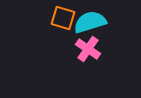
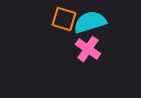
orange square: moved 1 px right, 1 px down
